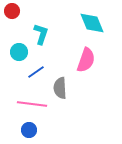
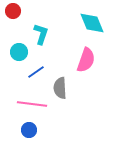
red circle: moved 1 px right
